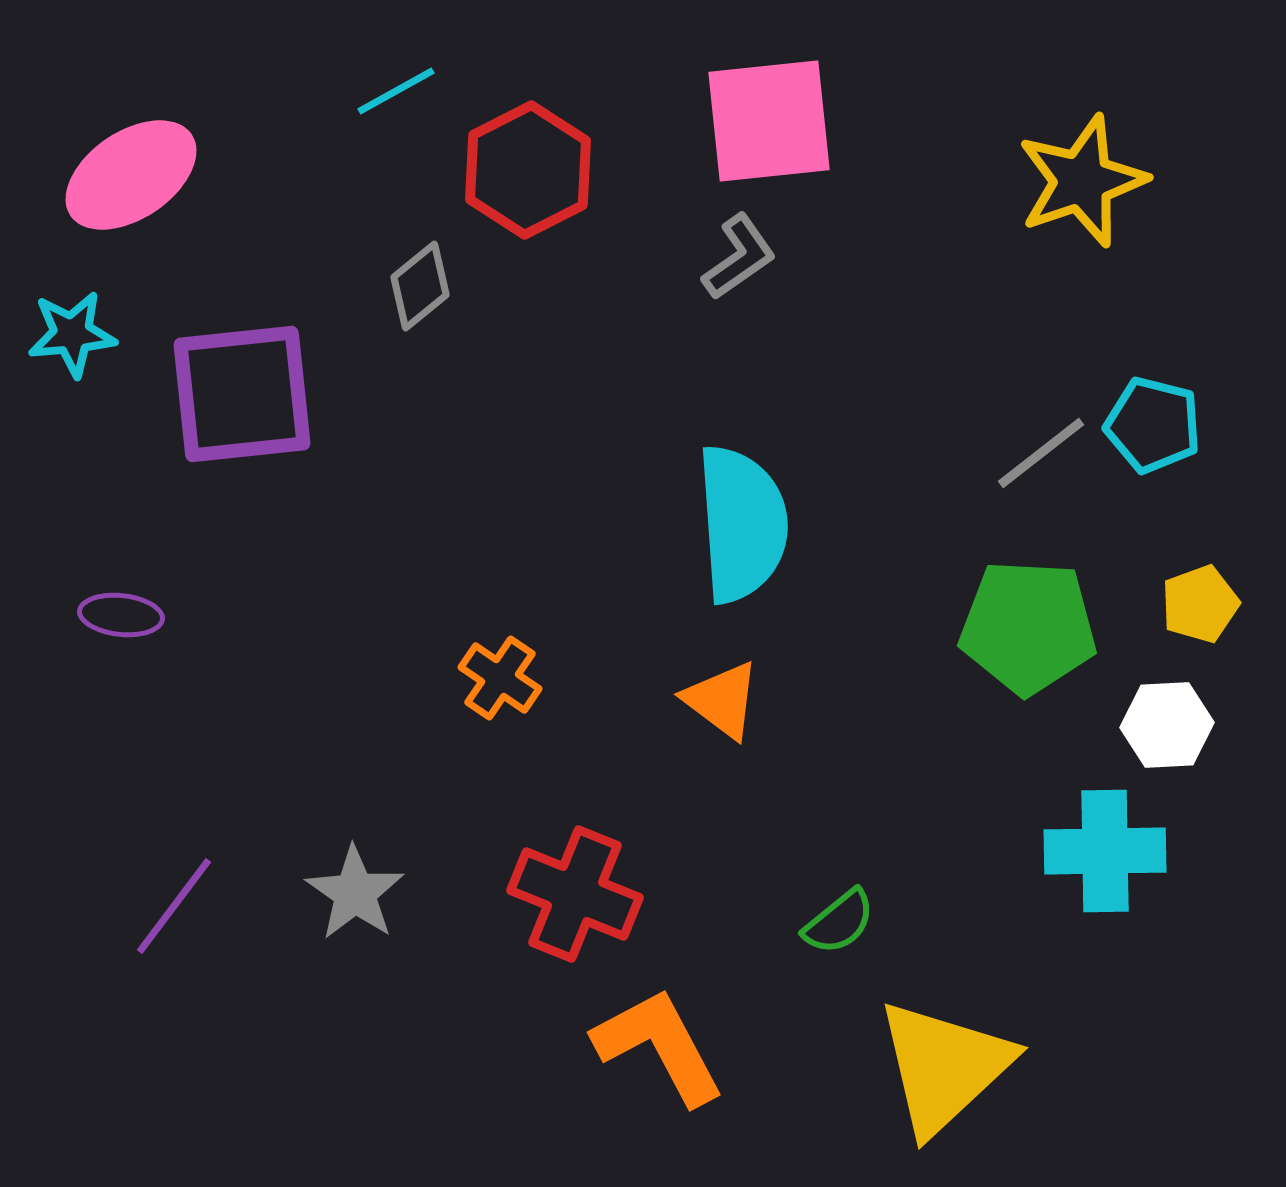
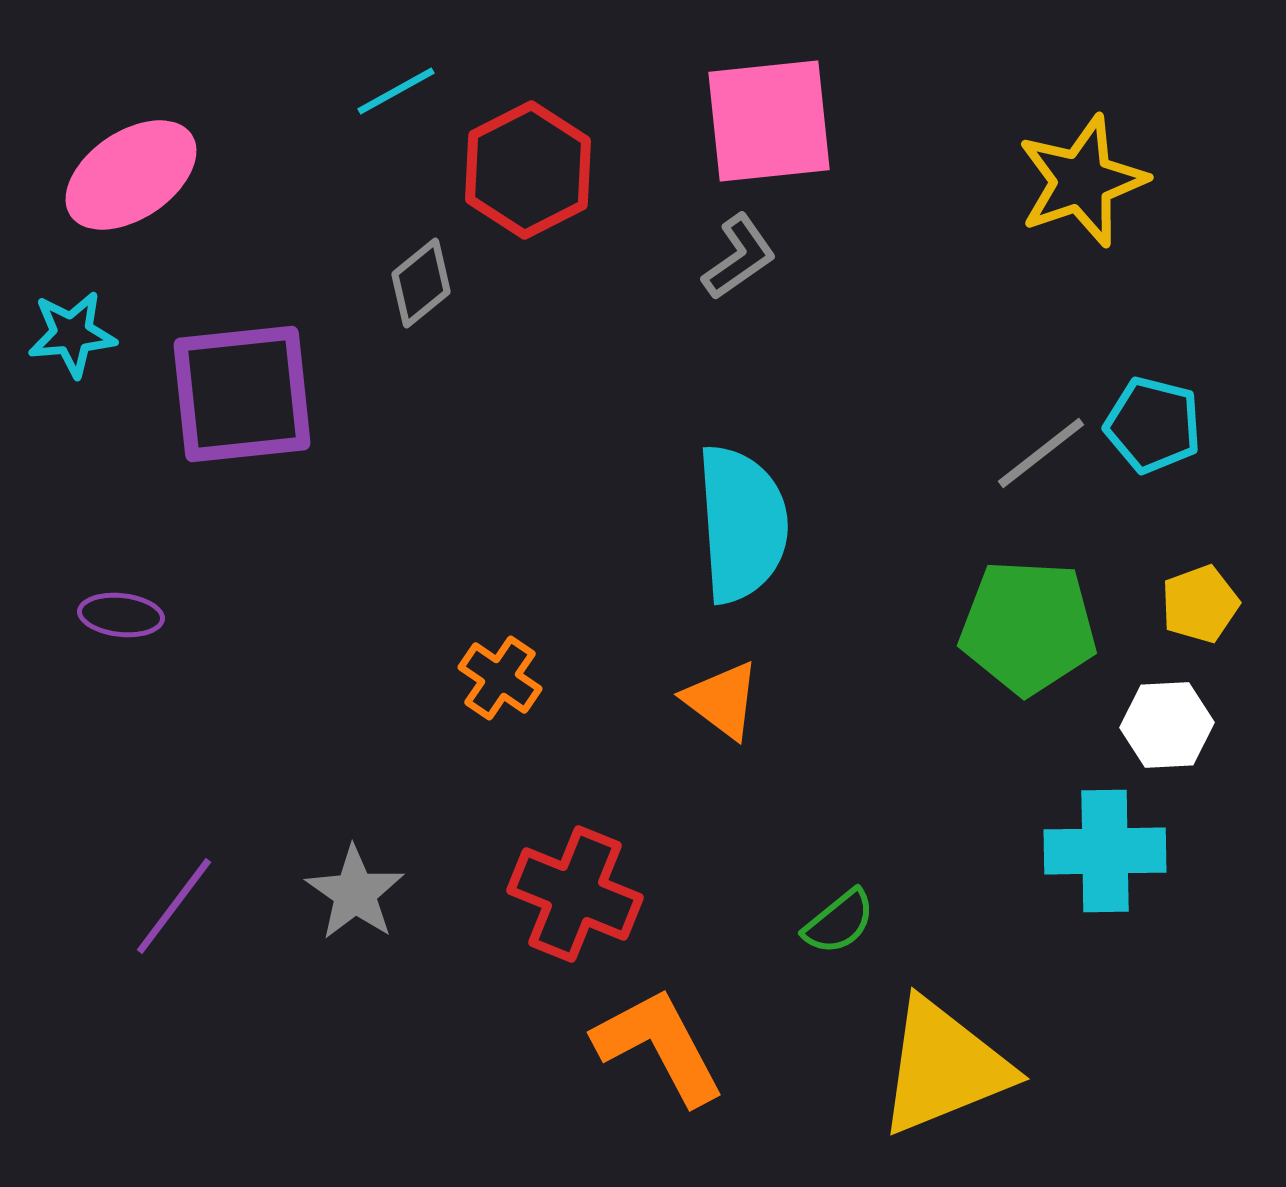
gray diamond: moved 1 px right, 3 px up
yellow triangle: rotated 21 degrees clockwise
